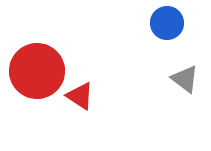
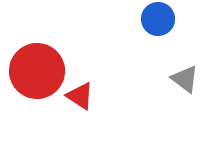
blue circle: moved 9 px left, 4 px up
